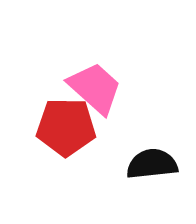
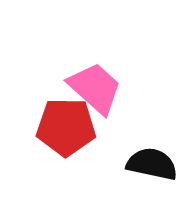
black semicircle: rotated 18 degrees clockwise
